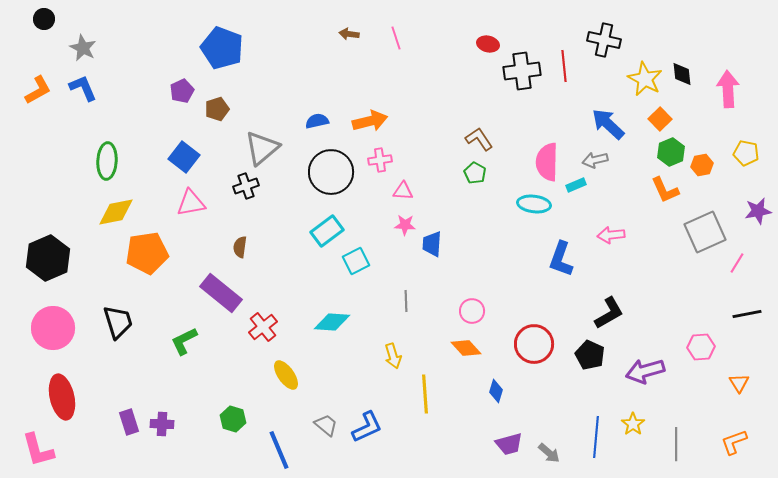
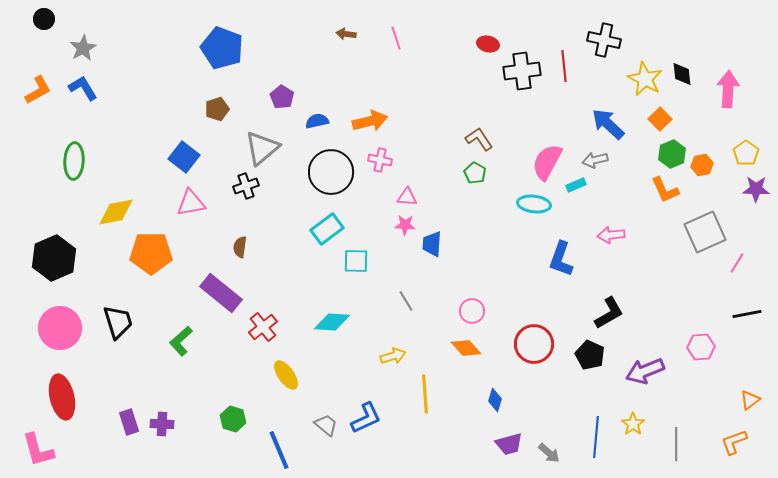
brown arrow at (349, 34): moved 3 px left
gray star at (83, 48): rotated 16 degrees clockwise
blue L-shape at (83, 88): rotated 8 degrees counterclockwise
pink arrow at (728, 89): rotated 6 degrees clockwise
purple pentagon at (182, 91): moved 100 px right, 6 px down; rotated 15 degrees counterclockwise
green hexagon at (671, 152): moved 1 px right, 2 px down
yellow pentagon at (746, 153): rotated 25 degrees clockwise
pink cross at (380, 160): rotated 20 degrees clockwise
green ellipse at (107, 161): moved 33 px left
pink semicircle at (547, 162): rotated 27 degrees clockwise
pink triangle at (403, 191): moved 4 px right, 6 px down
purple star at (758, 211): moved 2 px left, 22 px up; rotated 12 degrees clockwise
cyan rectangle at (327, 231): moved 2 px up
orange pentagon at (147, 253): moved 4 px right; rotated 9 degrees clockwise
black hexagon at (48, 258): moved 6 px right
cyan square at (356, 261): rotated 28 degrees clockwise
gray line at (406, 301): rotated 30 degrees counterclockwise
pink circle at (53, 328): moved 7 px right
green L-shape at (184, 341): moved 3 px left; rotated 16 degrees counterclockwise
yellow arrow at (393, 356): rotated 90 degrees counterclockwise
purple arrow at (645, 371): rotated 6 degrees counterclockwise
orange triangle at (739, 383): moved 11 px right, 17 px down; rotated 25 degrees clockwise
blue diamond at (496, 391): moved 1 px left, 9 px down
blue L-shape at (367, 427): moved 1 px left, 9 px up
